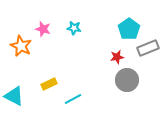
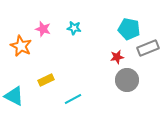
cyan pentagon: rotated 25 degrees counterclockwise
yellow rectangle: moved 3 px left, 4 px up
